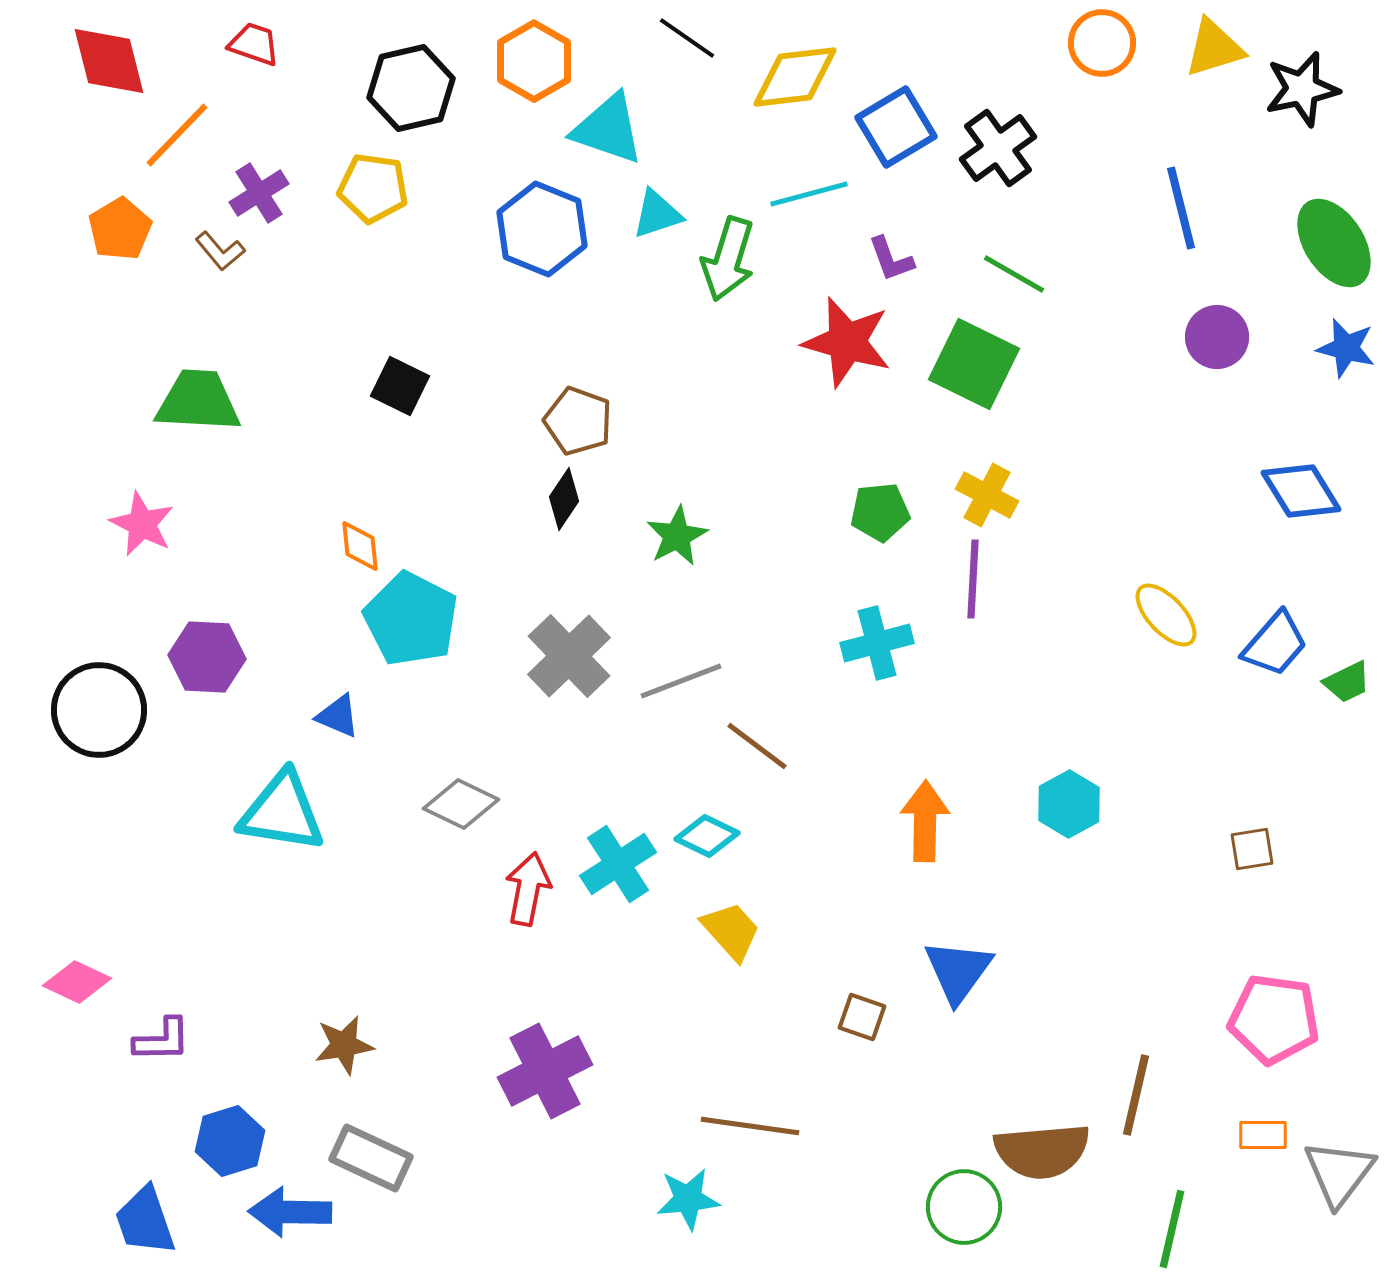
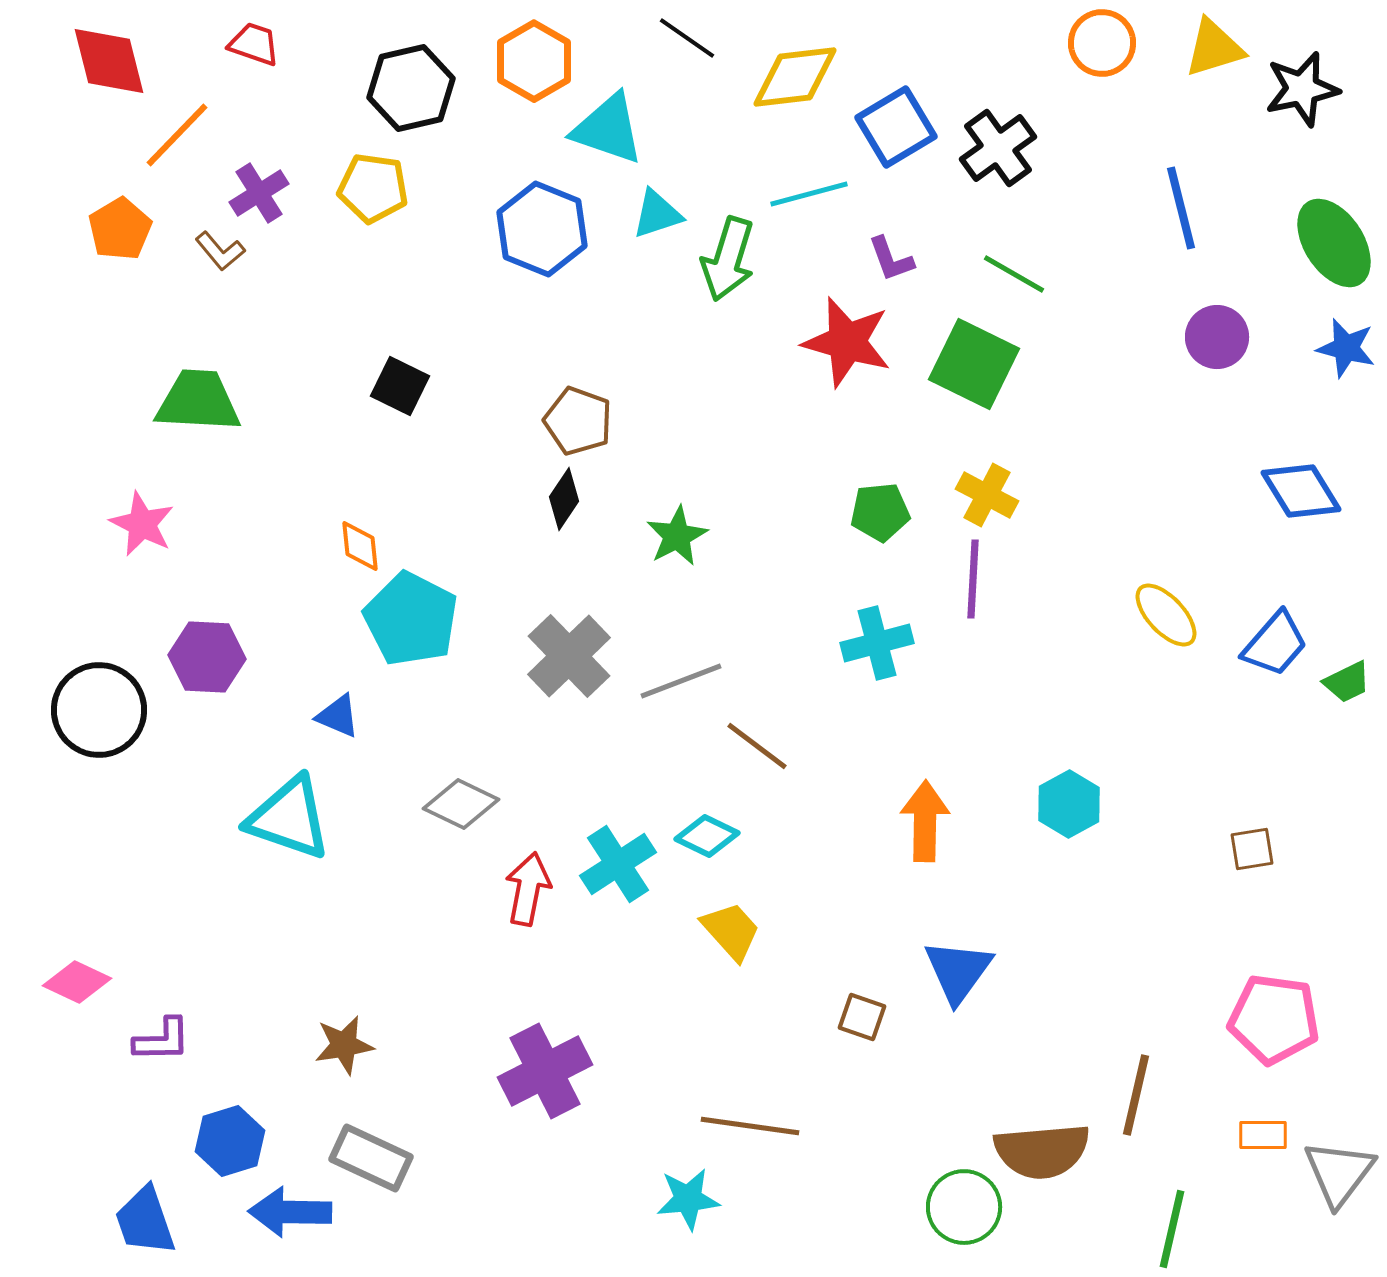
cyan triangle at (282, 812): moved 7 px right, 6 px down; rotated 10 degrees clockwise
